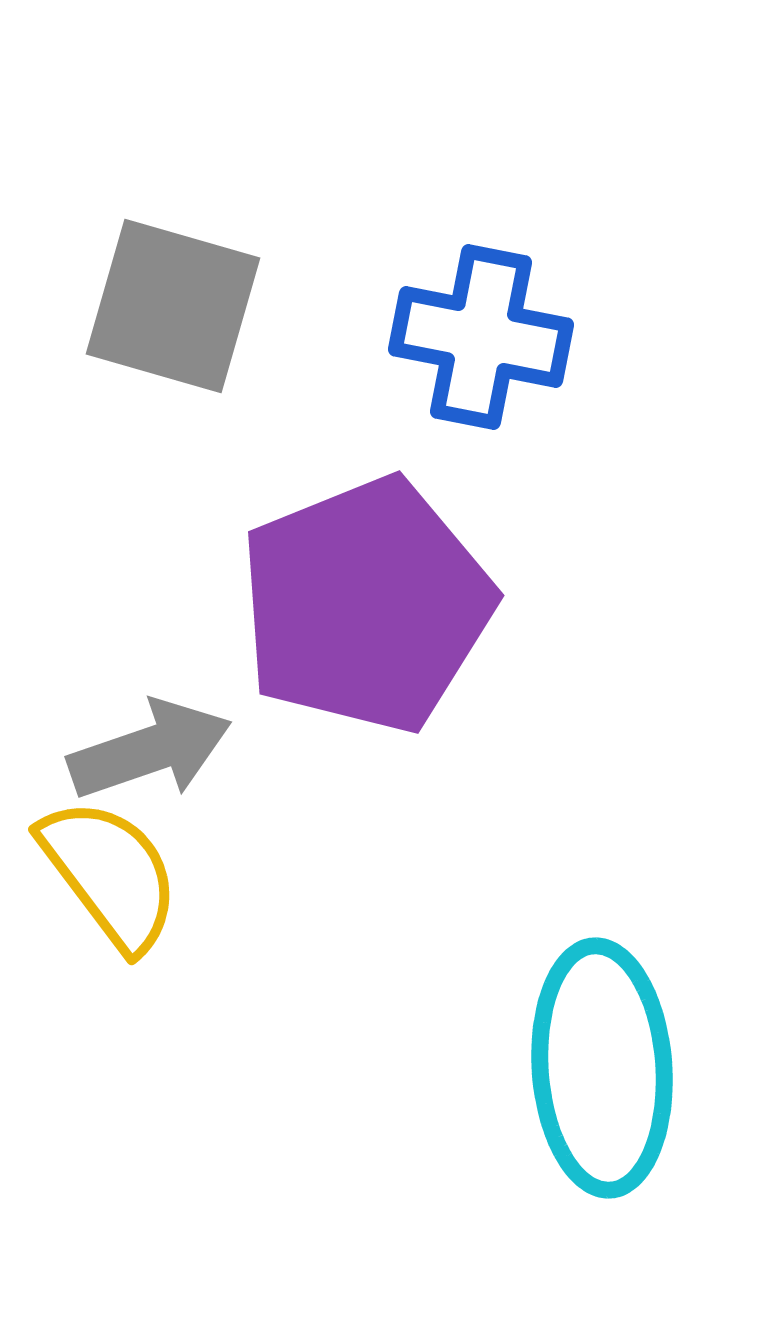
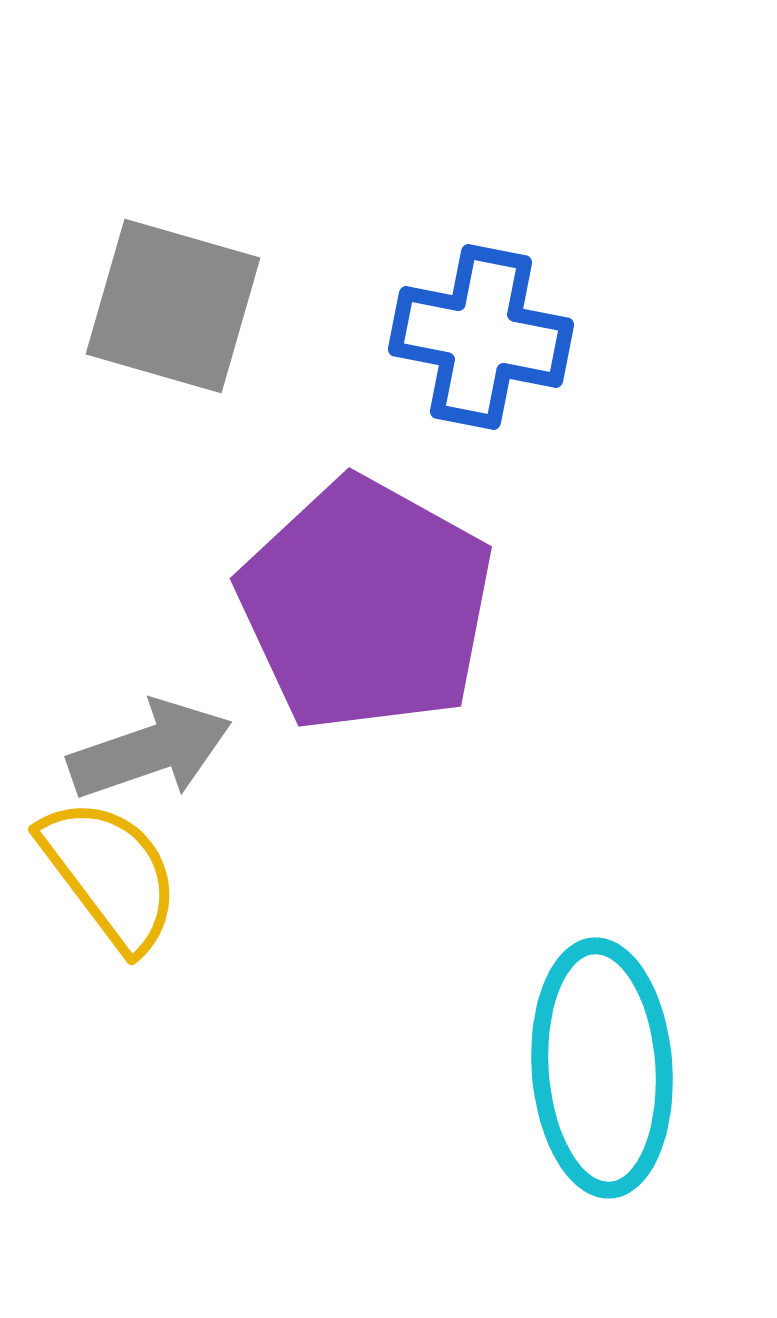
purple pentagon: rotated 21 degrees counterclockwise
